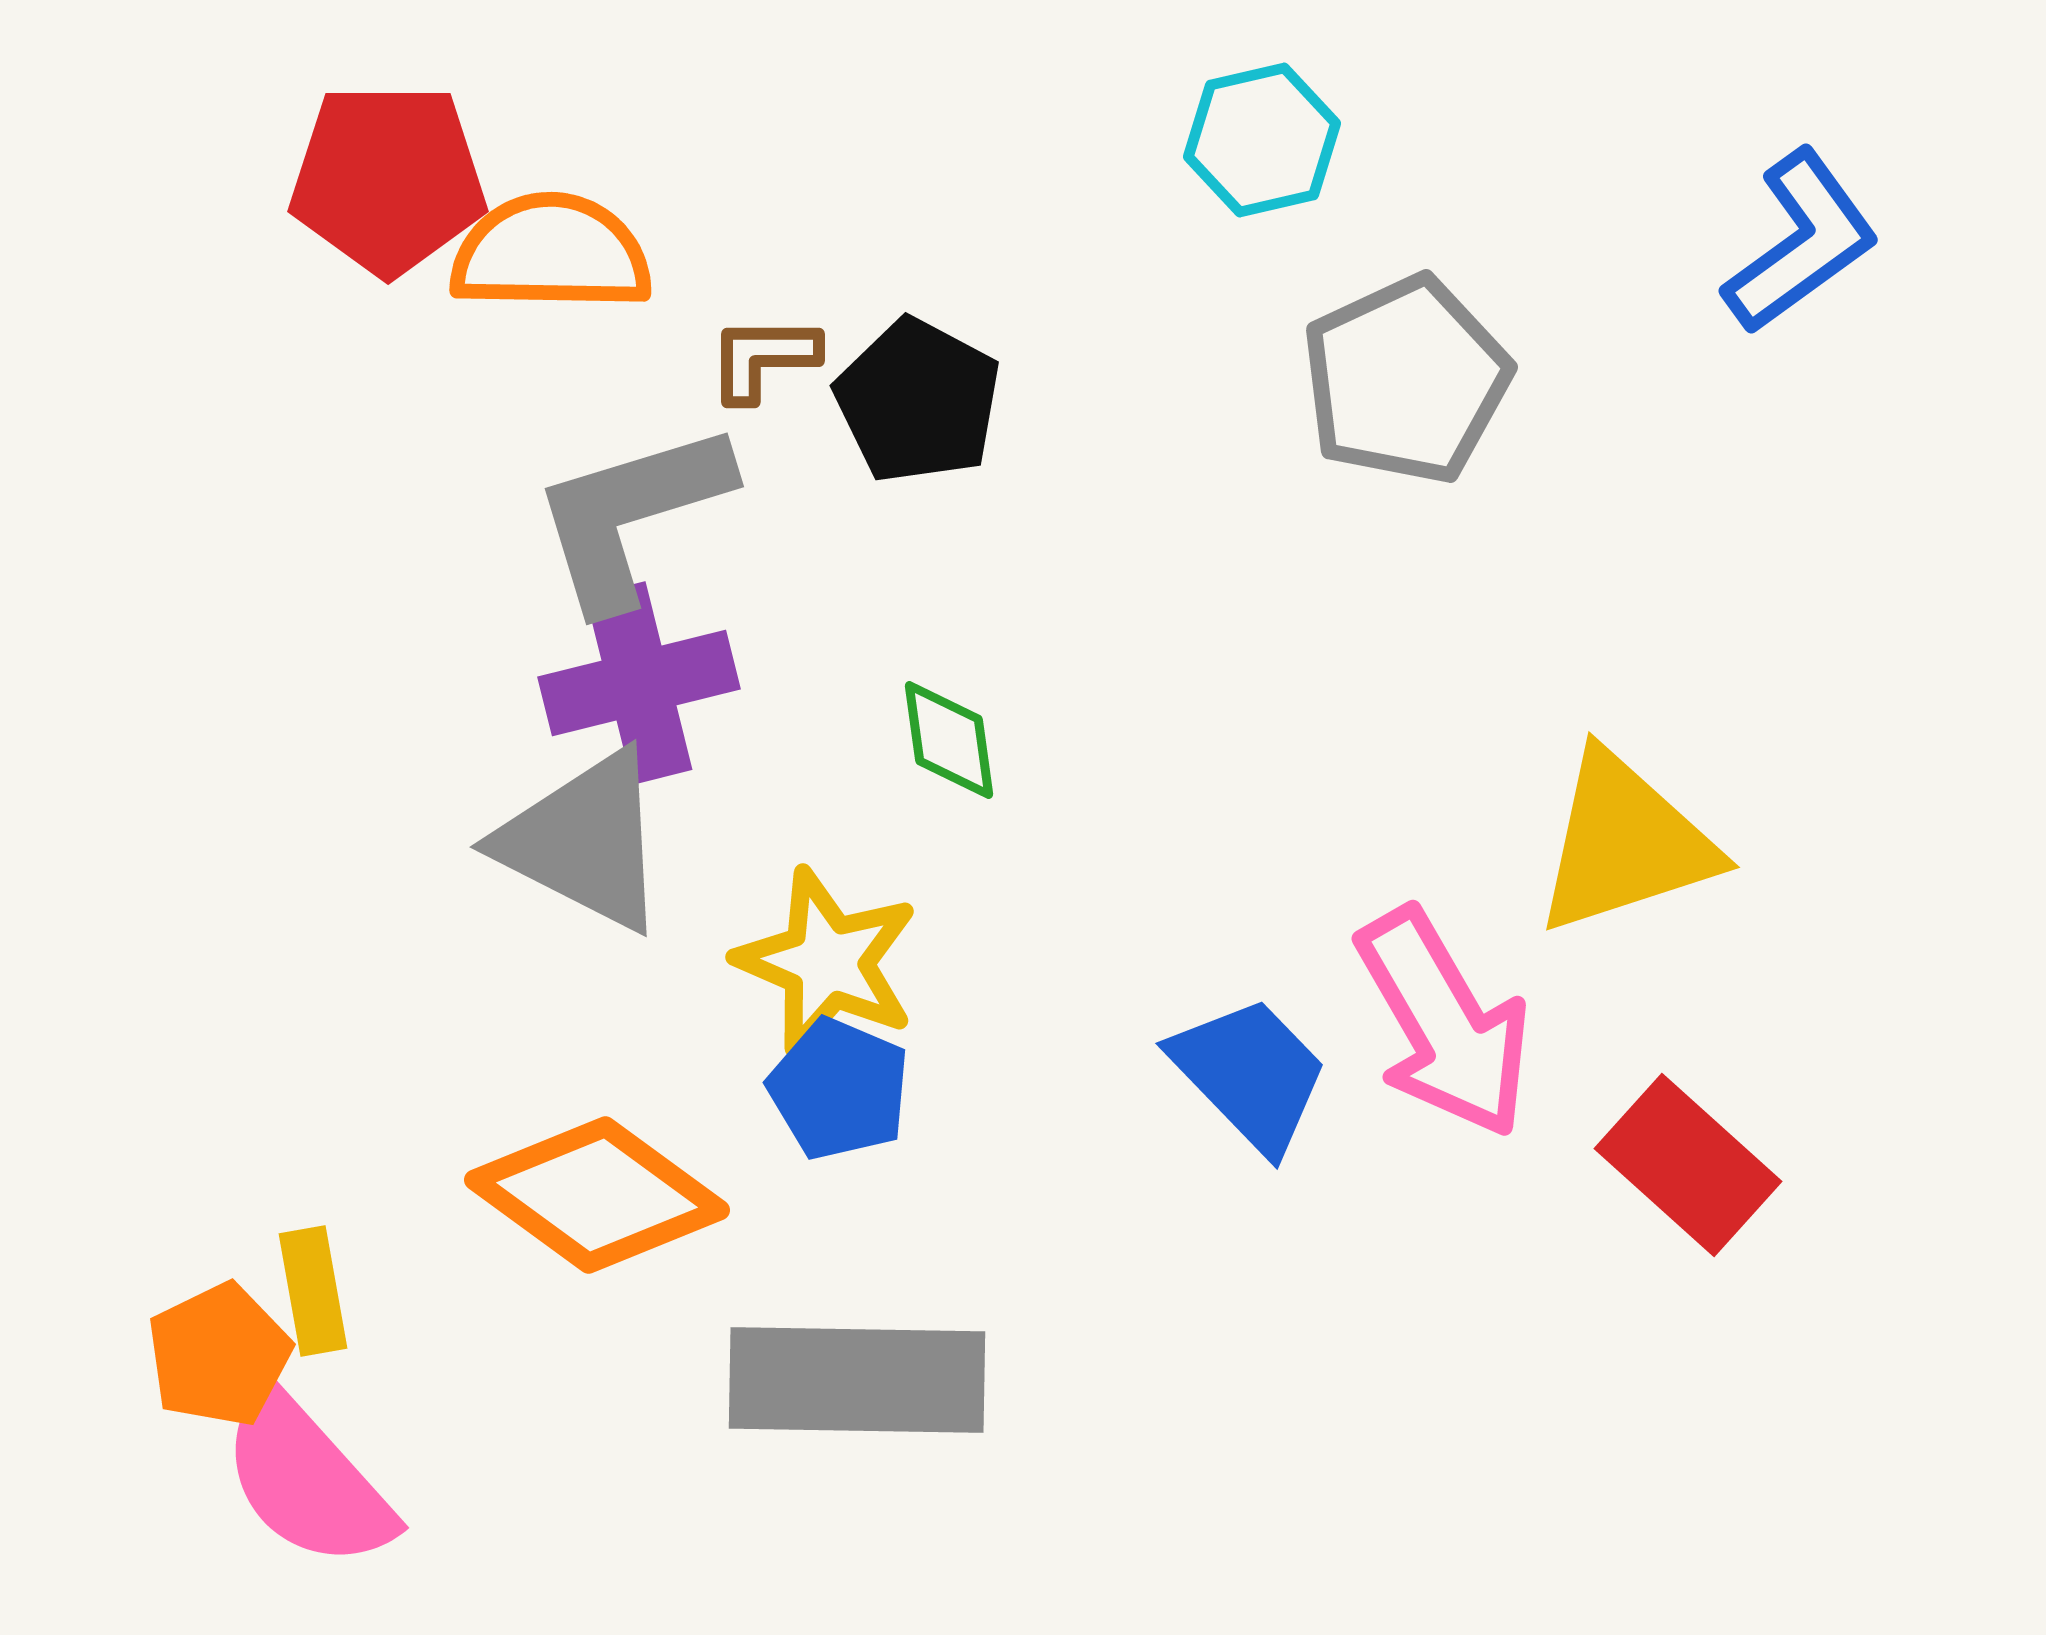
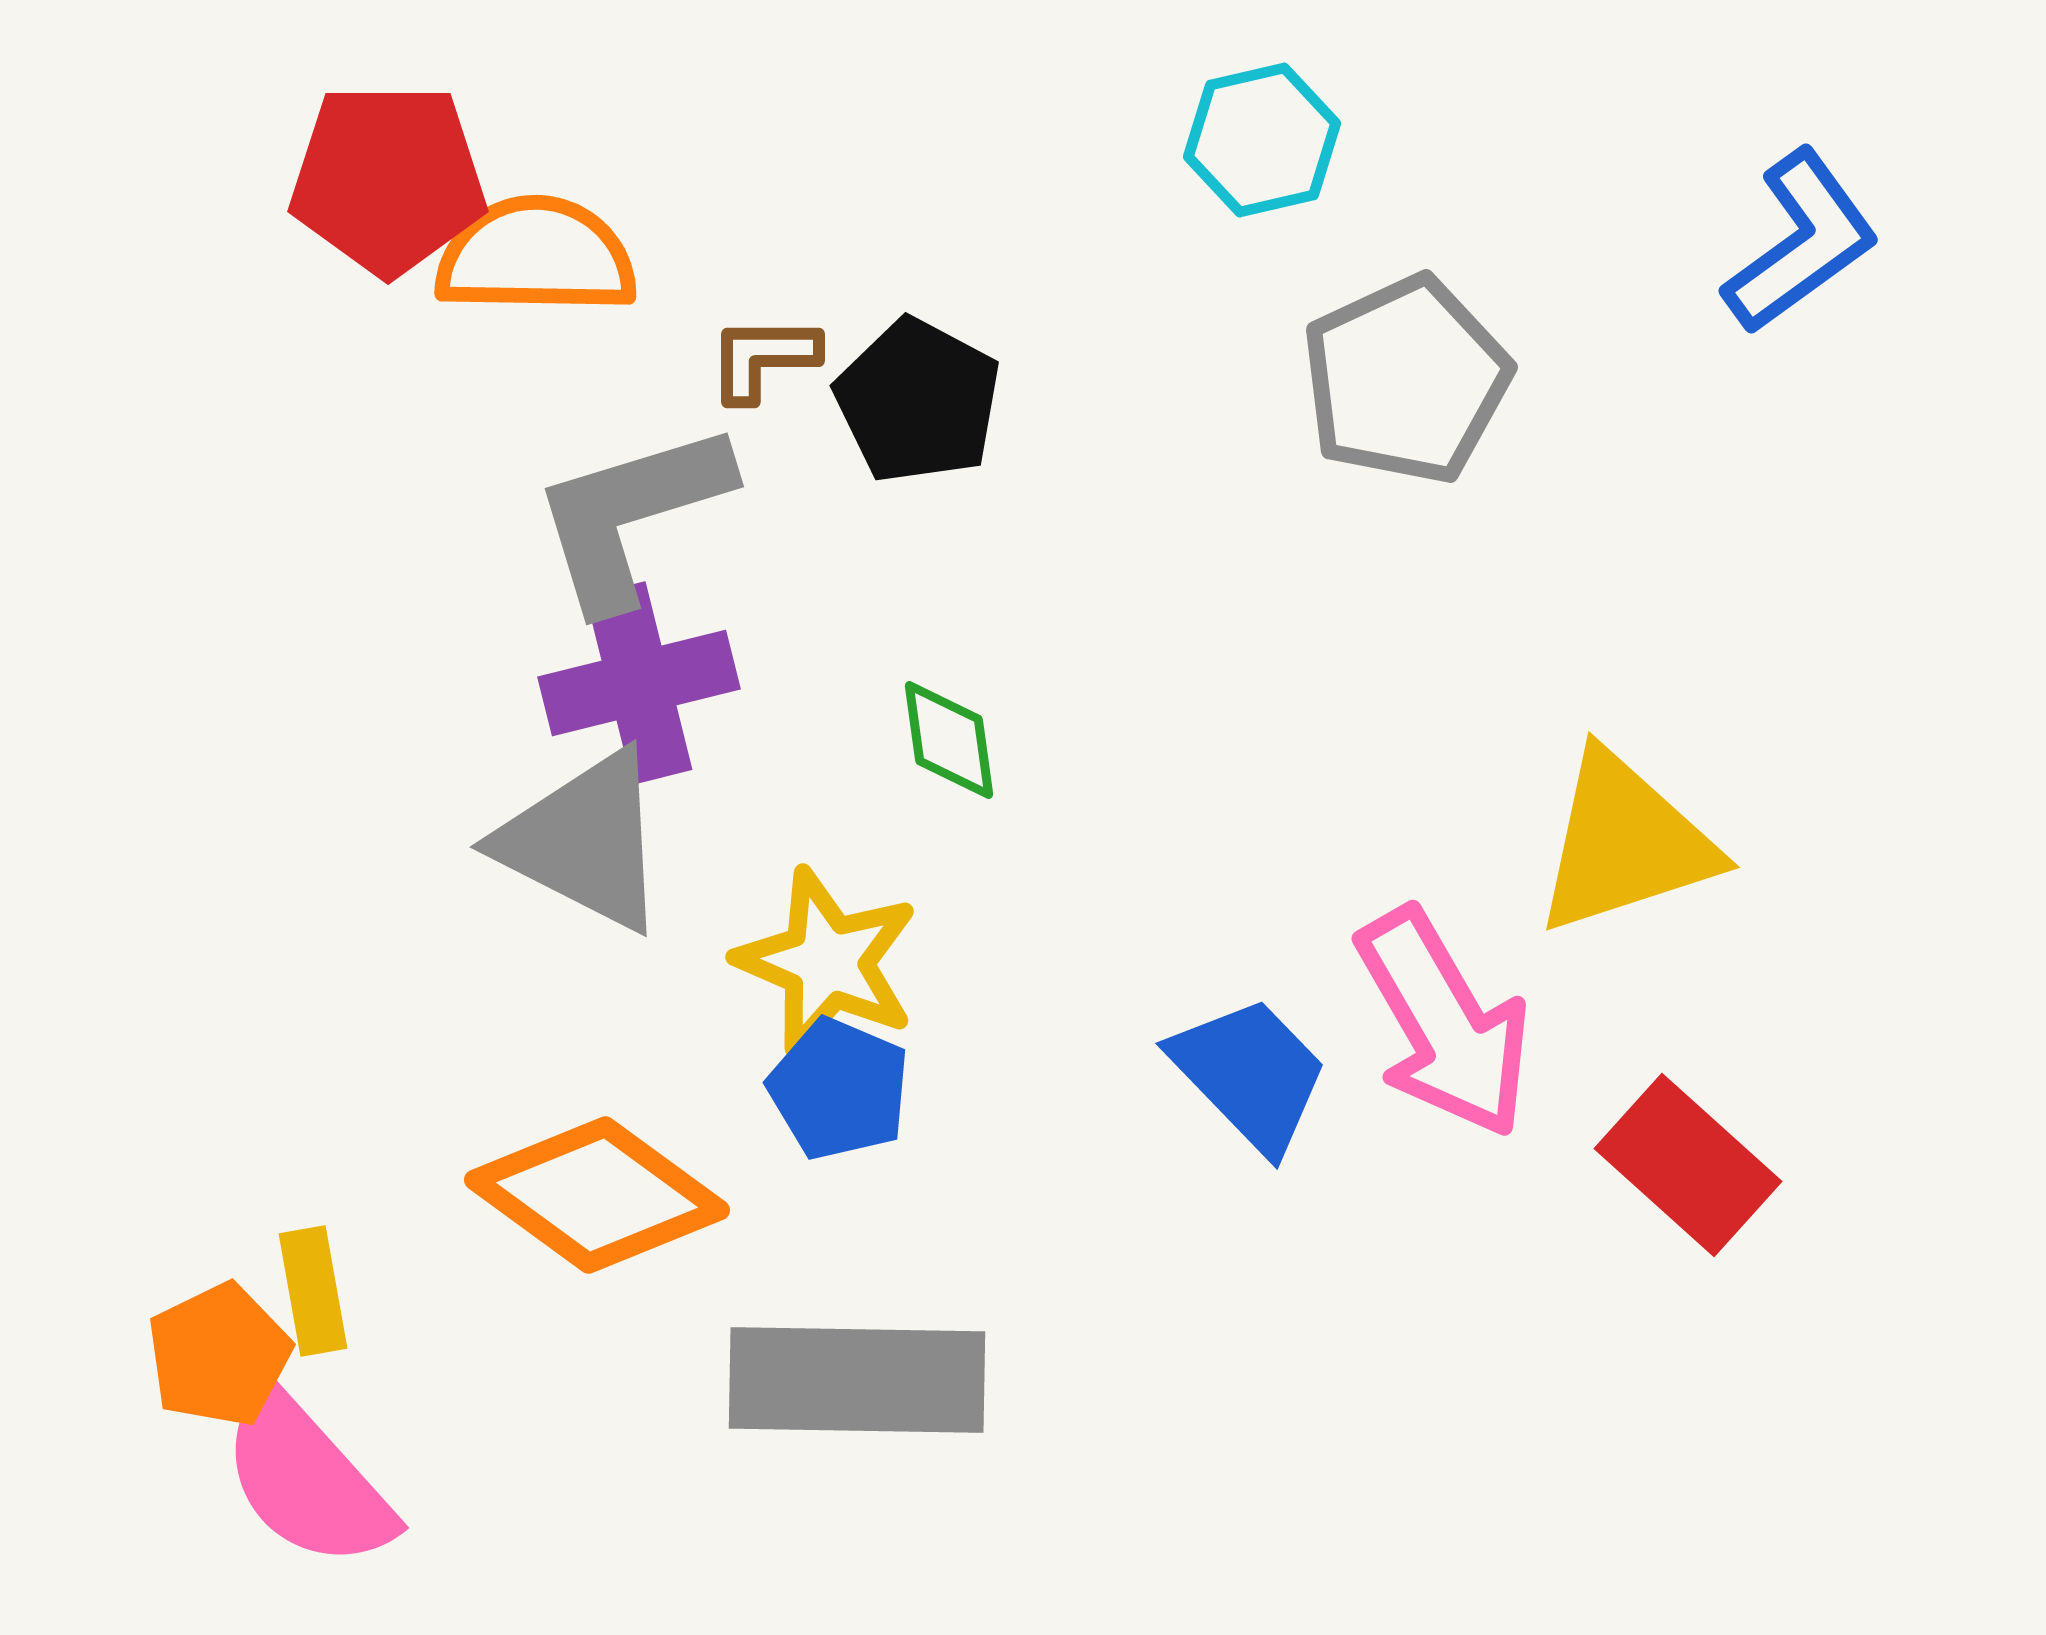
orange semicircle: moved 15 px left, 3 px down
